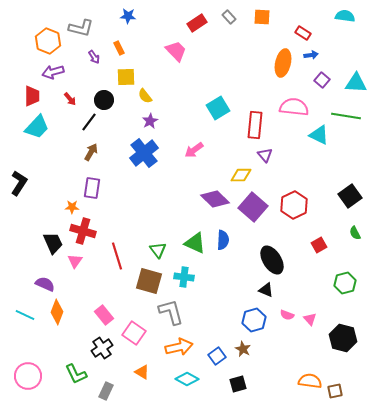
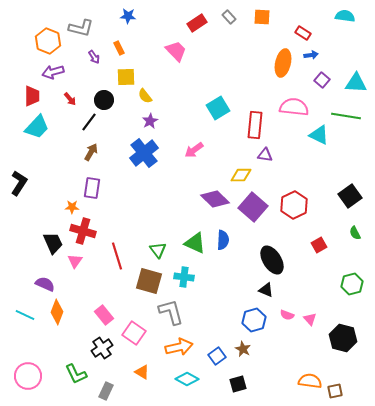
purple triangle at (265, 155): rotated 42 degrees counterclockwise
green hexagon at (345, 283): moved 7 px right, 1 px down
